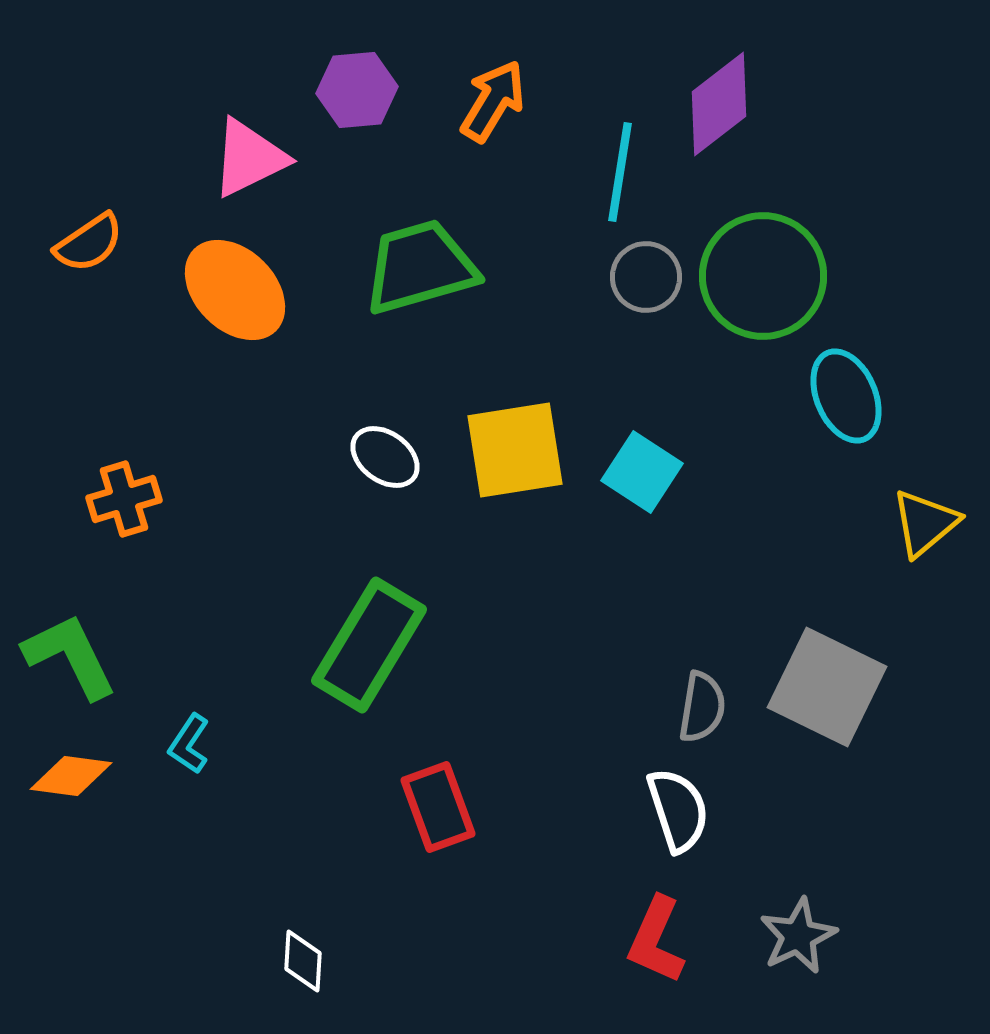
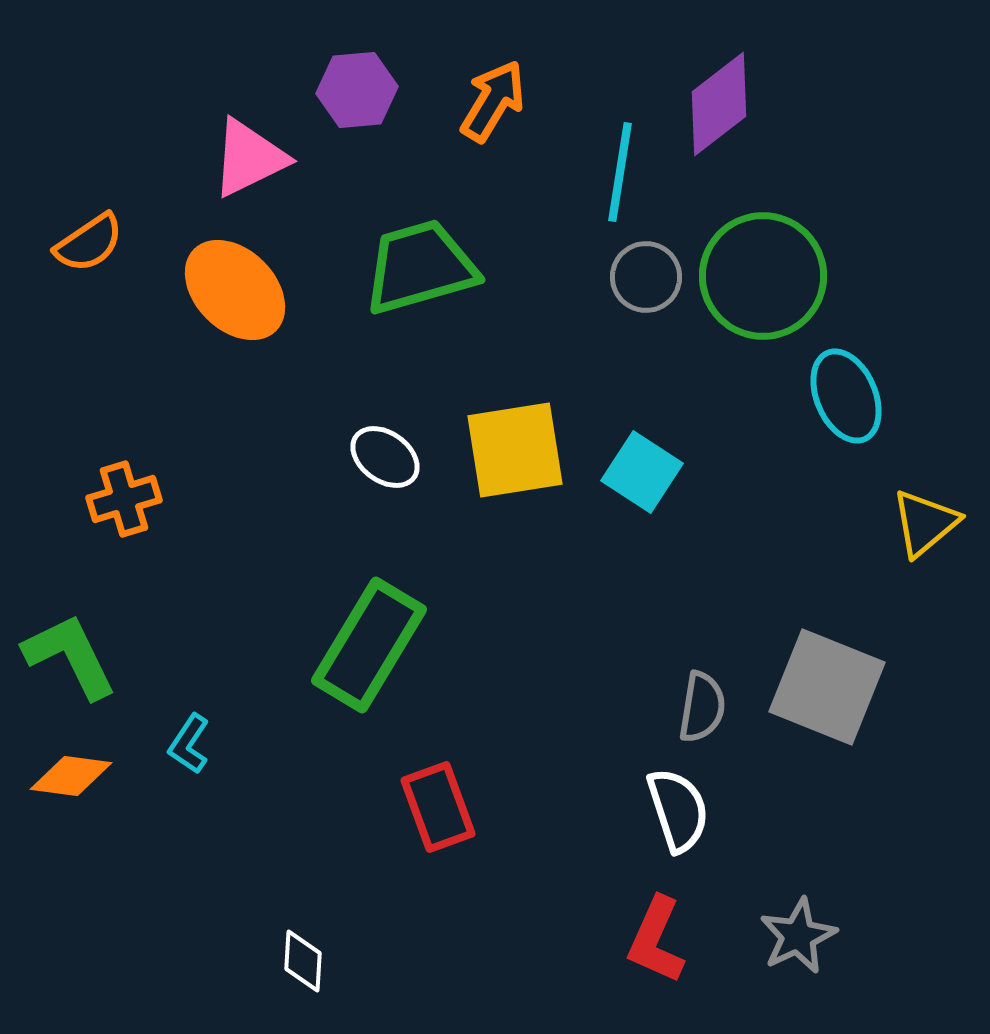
gray square: rotated 4 degrees counterclockwise
